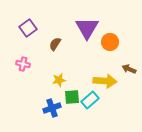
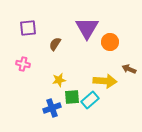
purple square: rotated 30 degrees clockwise
